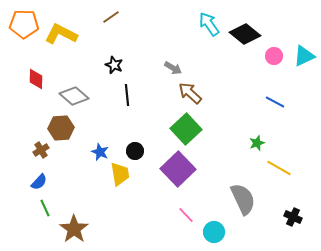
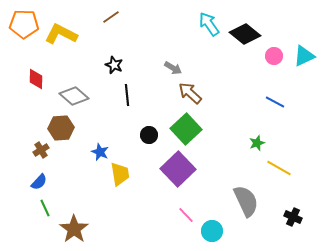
black circle: moved 14 px right, 16 px up
gray semicircle: moved 3 px right, 2 px down
cyan circle: moved 2 px left, 1 px up
